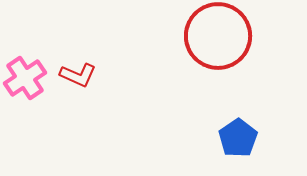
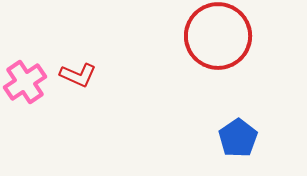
pink cross: moved 4 px down
